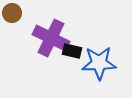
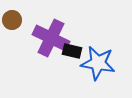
brown circle: moved 7 px down
blue star: moved 1 px left; rotated 12 degrees clockwise
